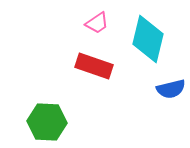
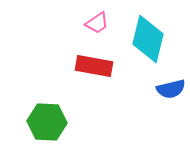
red rectangle: rotated 9 degrees counterclockwise
